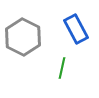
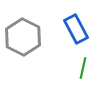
green line: moved 21 px right
